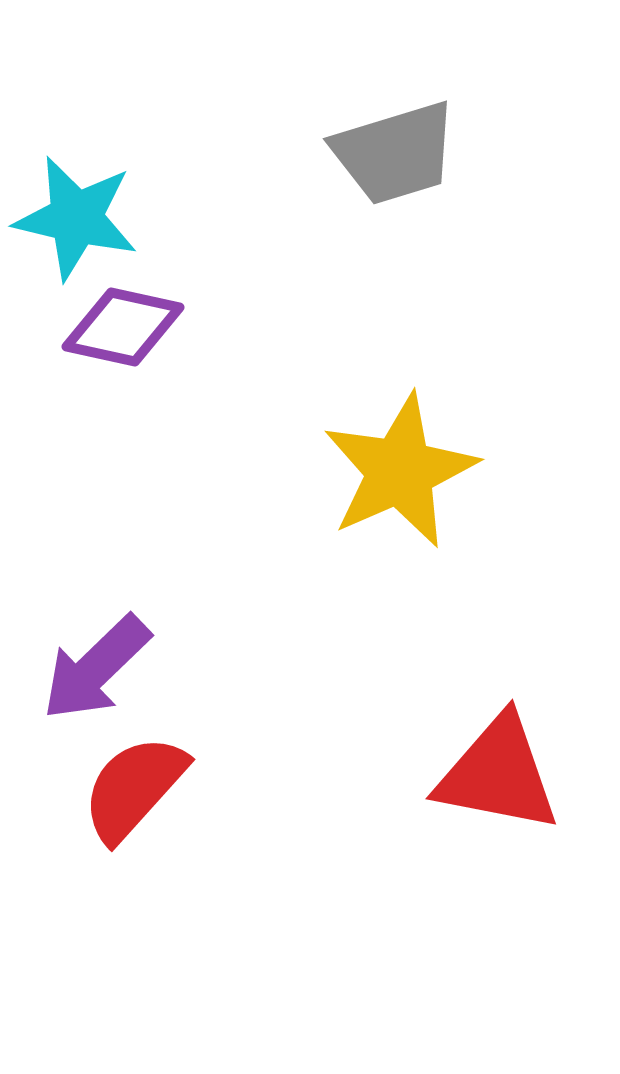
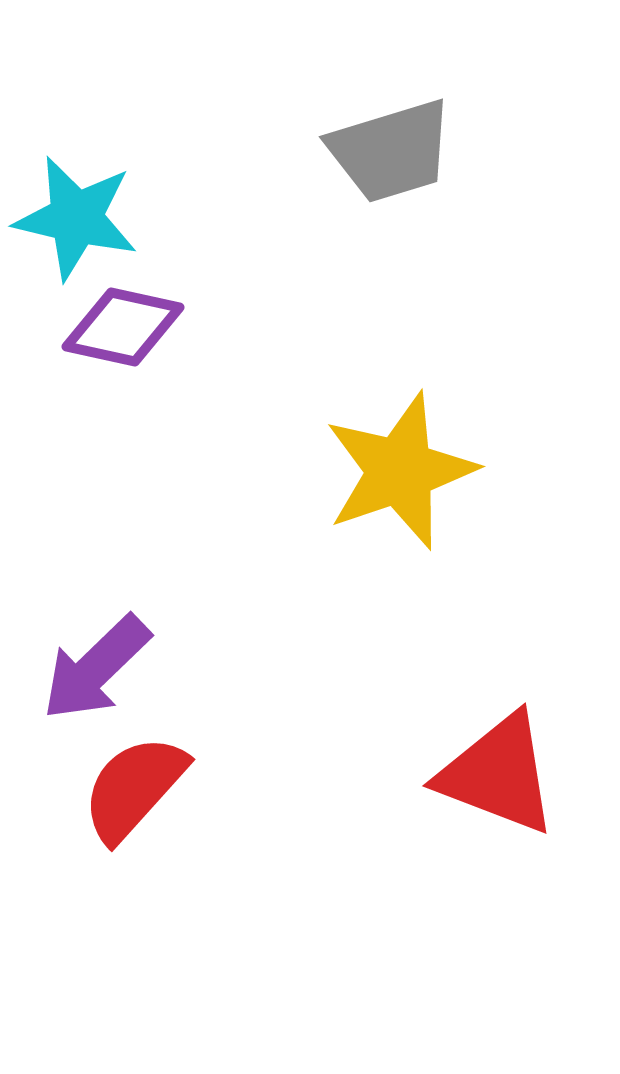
gray trapezoid: moved 4 px left, 2 px up
yellow star: rotated 5 degrees clockwise
red triangle: rotated 10 degrees clockwise
